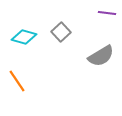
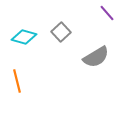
purple line: rotated 42 degrees clockwise
gray semicircle: moved 5 px left, 1 px down
orange line: rotated 20 degrees clockwise
